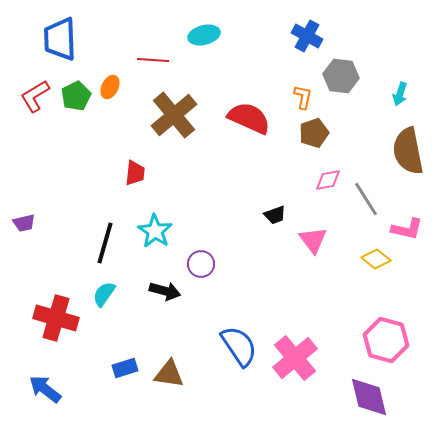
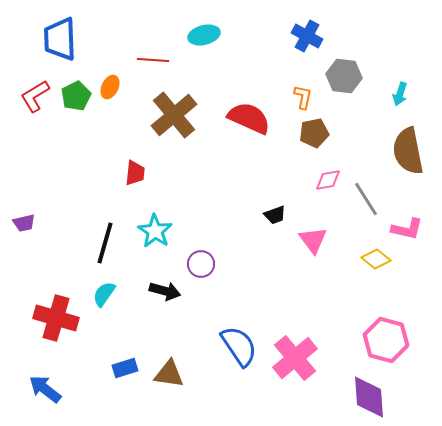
gray hexagon: moved 3 px right
brown pentagon: rotated 8 degrees clockwise
purple diamond: rotated 9 degrees clockwise
